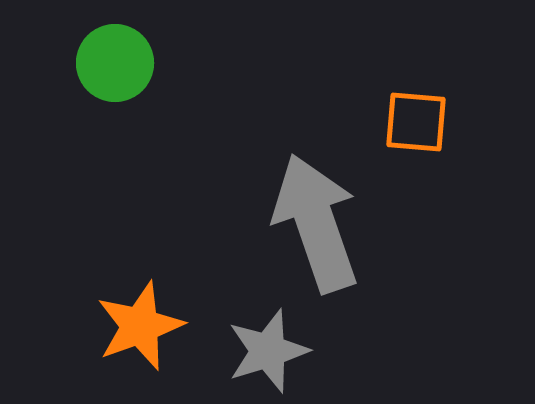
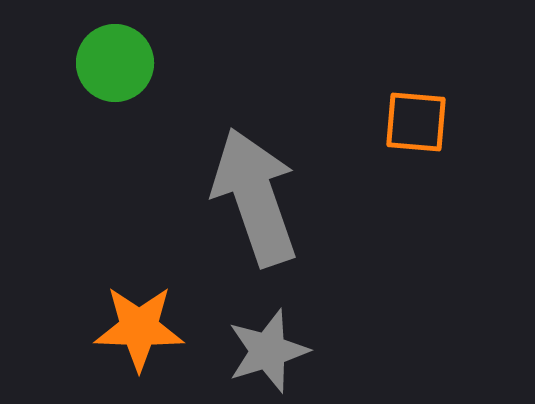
gray arrow: moved 61 px left, 26 px up
orange star: moved 1 px left, 2 px down; rotated 22 degrees clockwise
